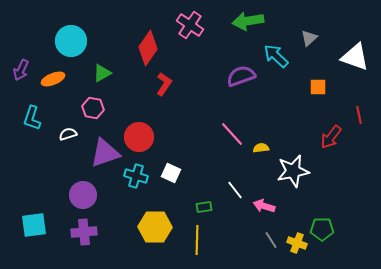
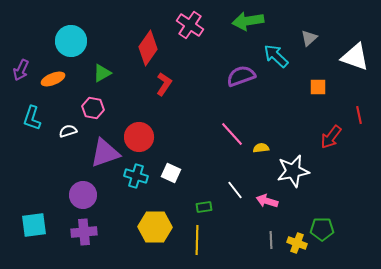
white semicircle: moved 3 px up
pink arrow: moved 3 px right, 5 px up
gray line: rotated 30 degrees clockwise
